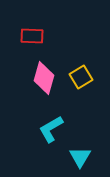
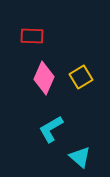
pink diamond: rotated 8 degrees clockwise
cyan triangle: rotated 20 degrees counterclockwise
